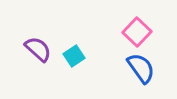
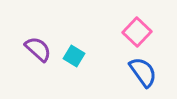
cyan square: rotated 25 degrees counterclockwise
blue semicircle: moved 2 px right, 4 px down
